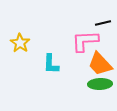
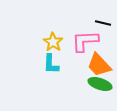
black line: rotated 28 degrees clockwise
yellow star: moved 33 px right, 1 px up
orange trapezoid: moved 1 px left, 1 px down
green ellipse: rotated 20 degrees clockwise
